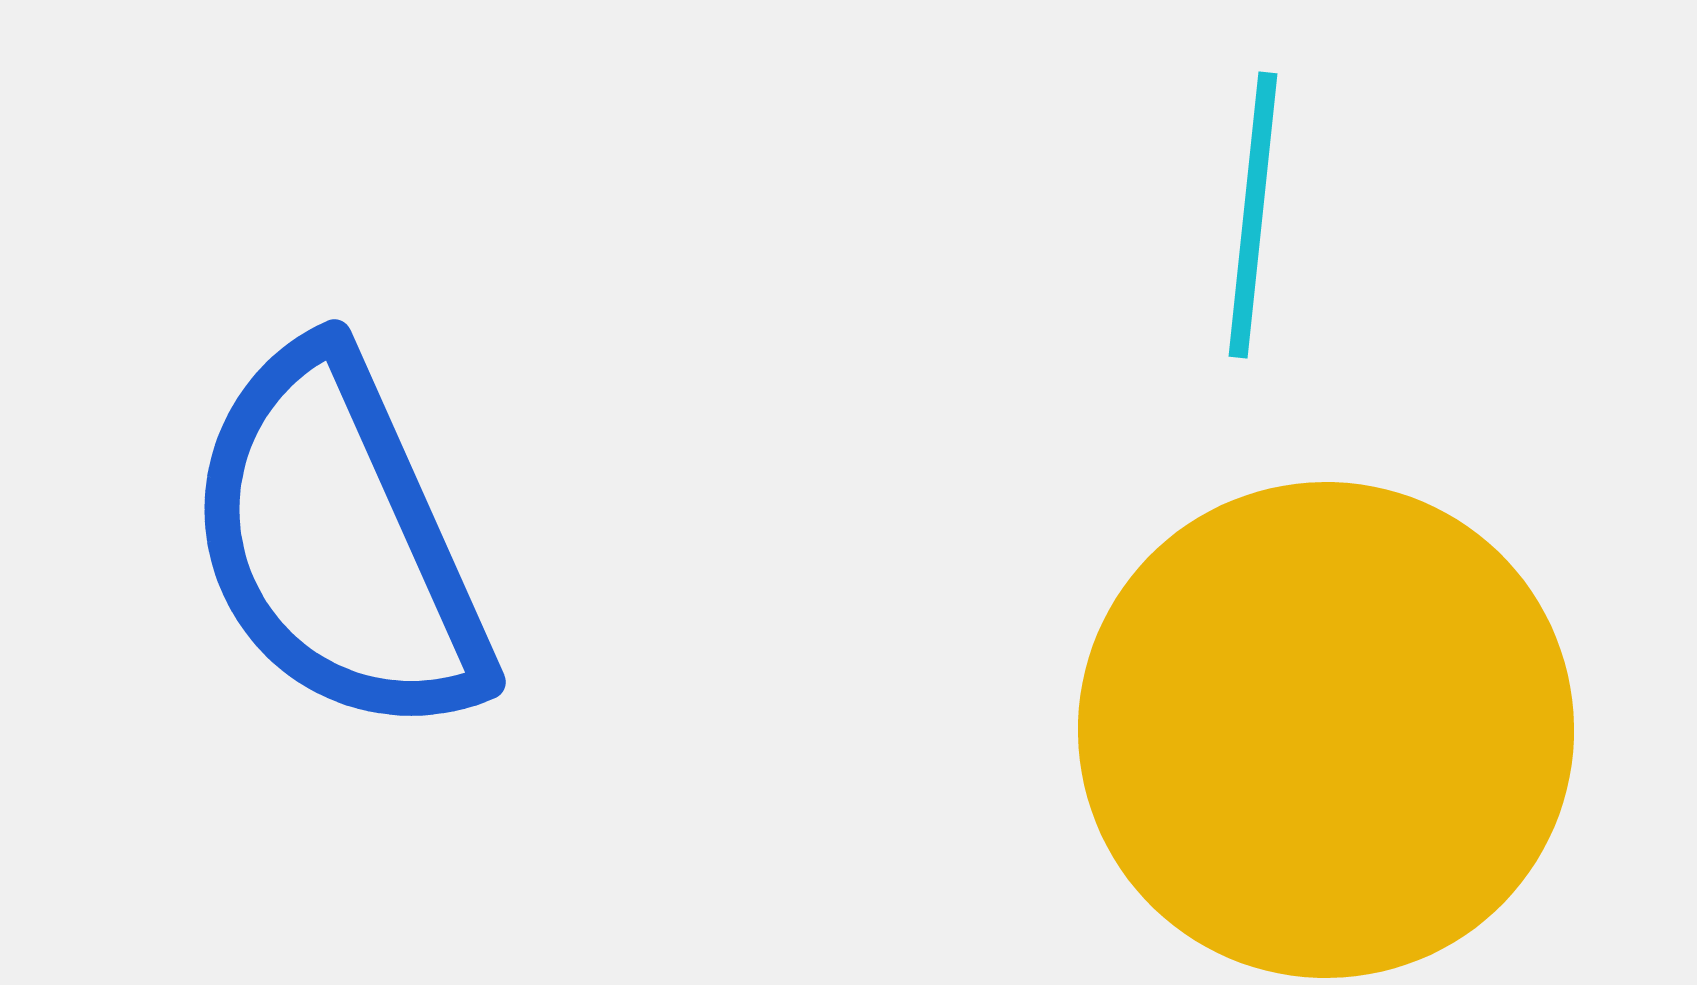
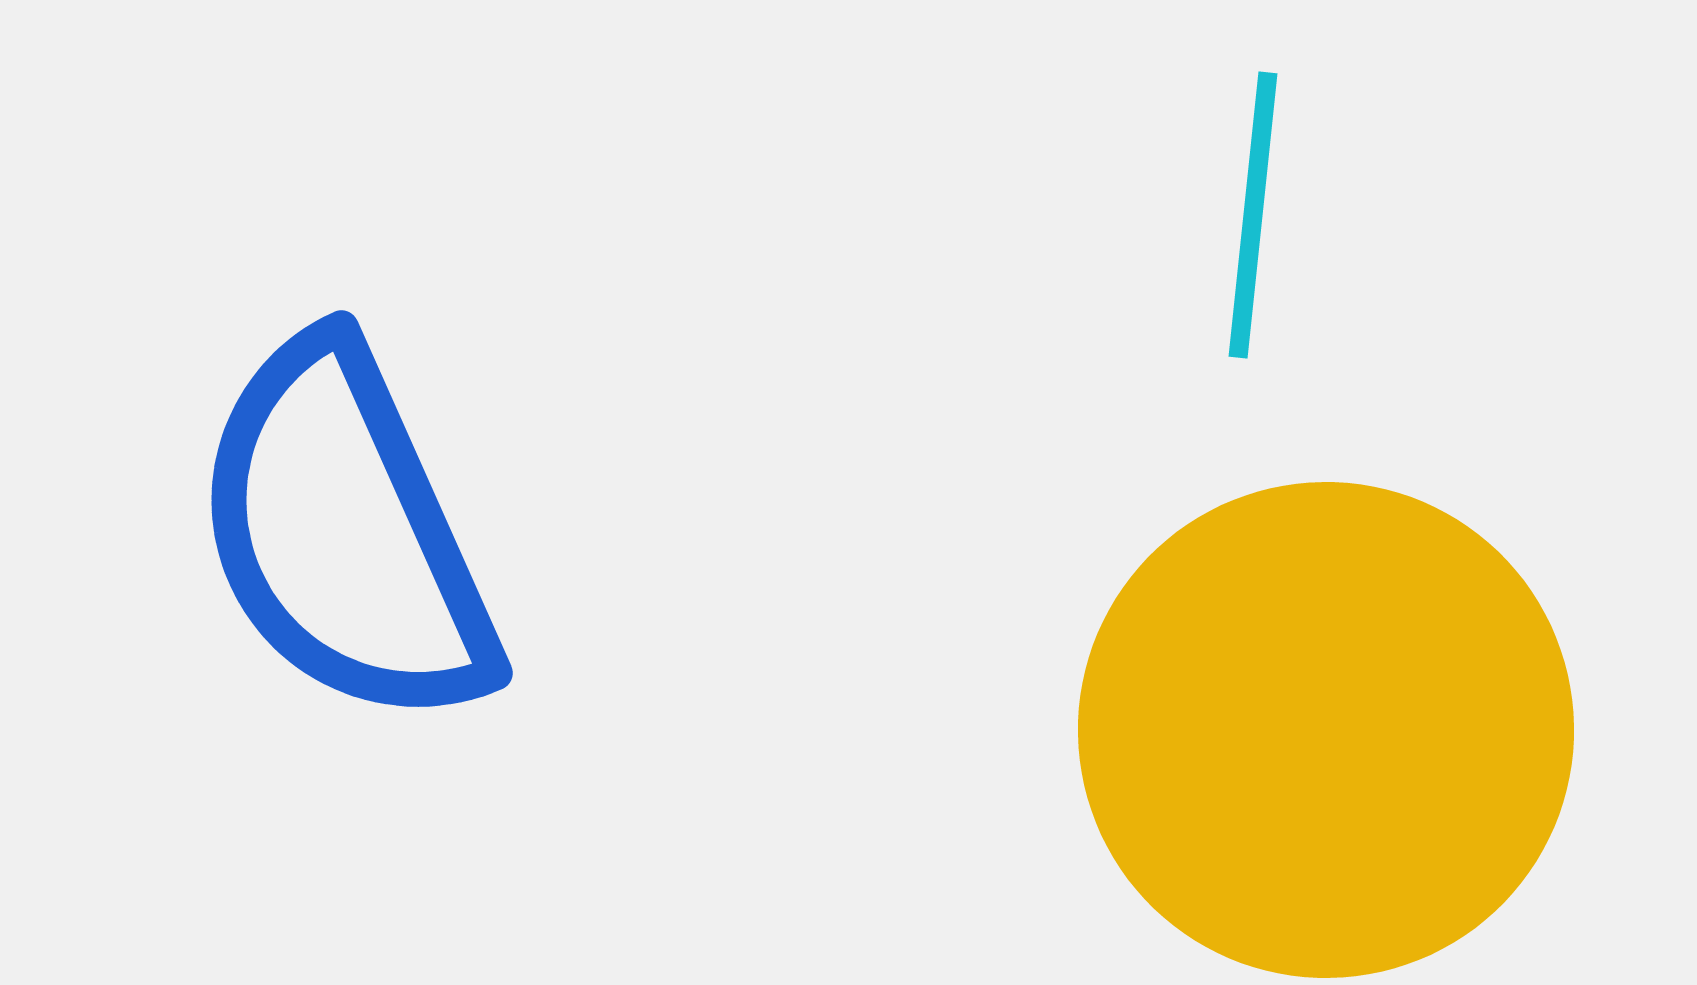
blue semicircle: moved 7 px right, 9 px up
